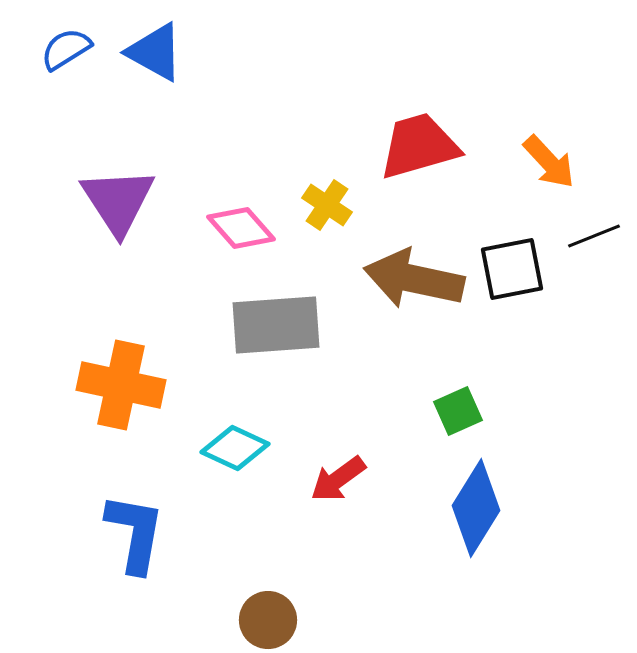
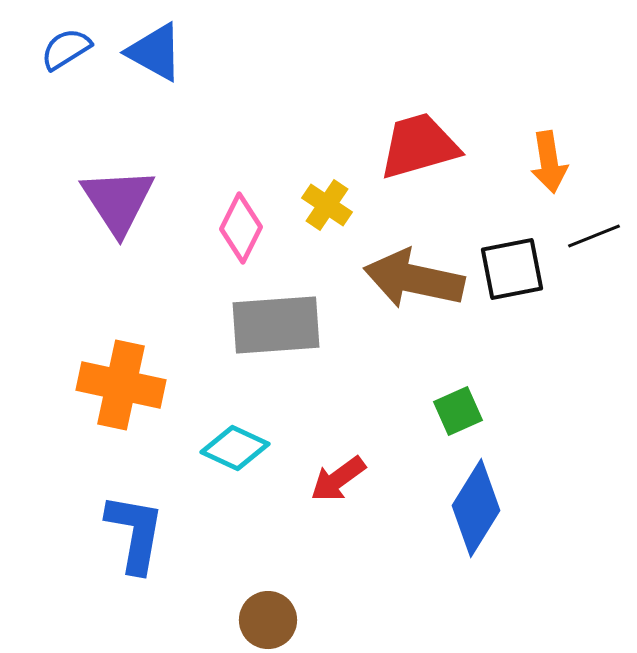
orange arrow: rotated 34 degrees clockwise
pink diamond: rotated 68 degrees clockwise
